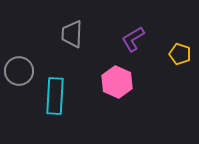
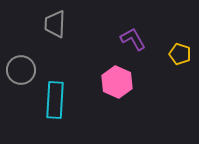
gray trapezoid: moved 17 px left, 10 px up
purple L-shape: rotated 92 degrees clockwise
gray circle: moved 2 px right, 1 px up
cyan rectangle: moved 4 px down
